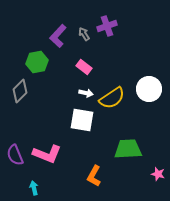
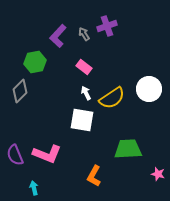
green hexagon: moved 2 px left
white arrow: rotated 128 degrees counterclockwise
